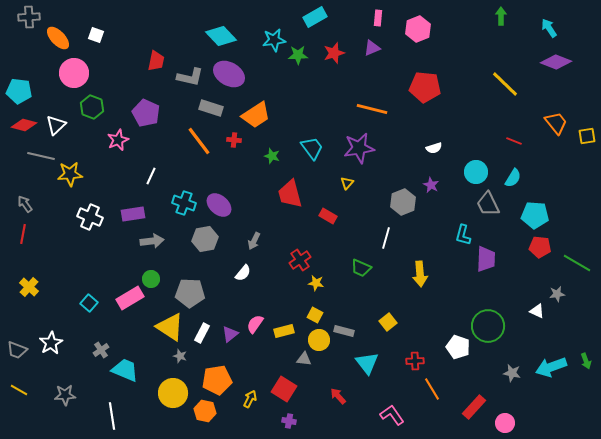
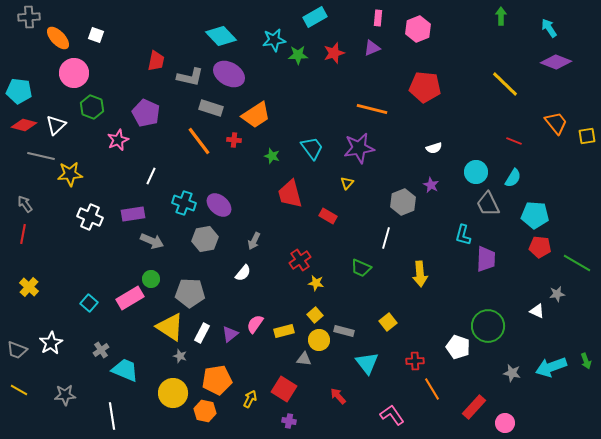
gray arrow at (152, 241): rotated 30 degrees clockwise
yellow square at (315, 315): rotated 21 degrees clockwise
